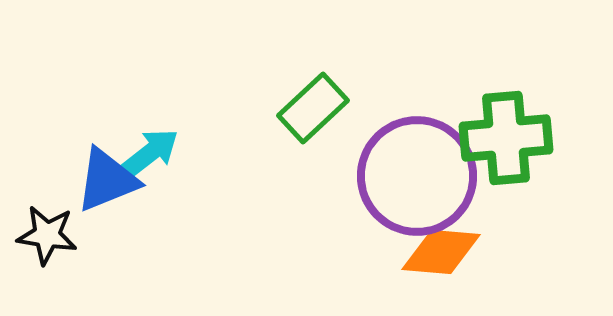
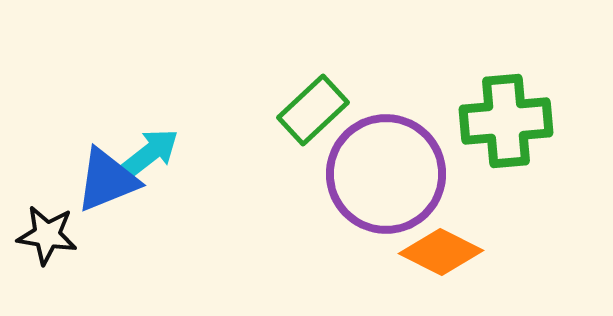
green rectangle: moved 2 px down
green cross: moved 17 px up
purple circle: moved 31 px left, 2 px up
orange diamond: rotated 22 degrees clockwise
